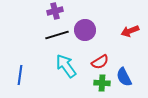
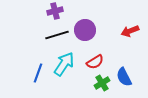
red semicircle: moved 5 px left
cyan arrow: moved 2 px left, 2 px up; rotated 70 degrees clockwise
blue line: moved 18 px right, 2 px up; rotated 12 degrees clockwise
green cross: rotated 35 degrees counterclockwise
